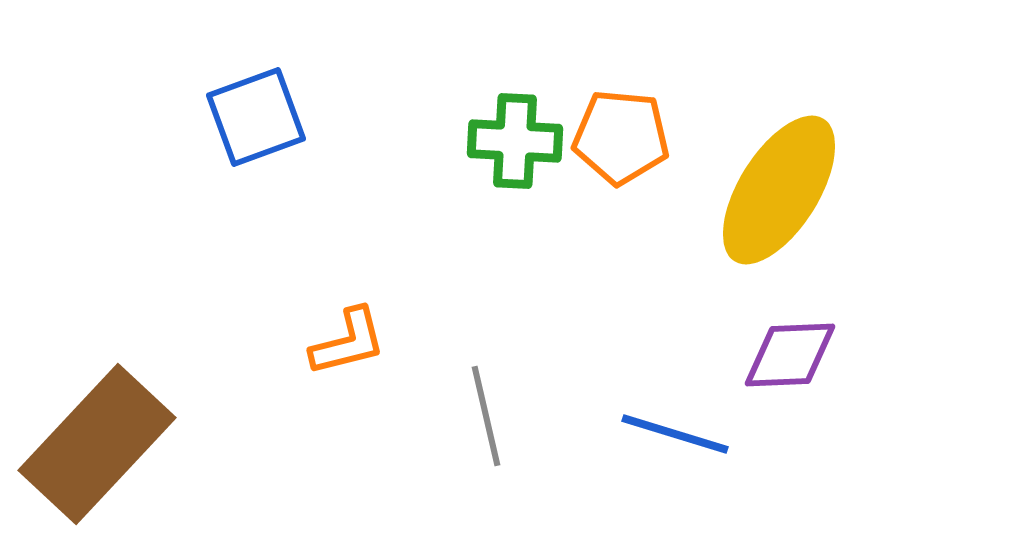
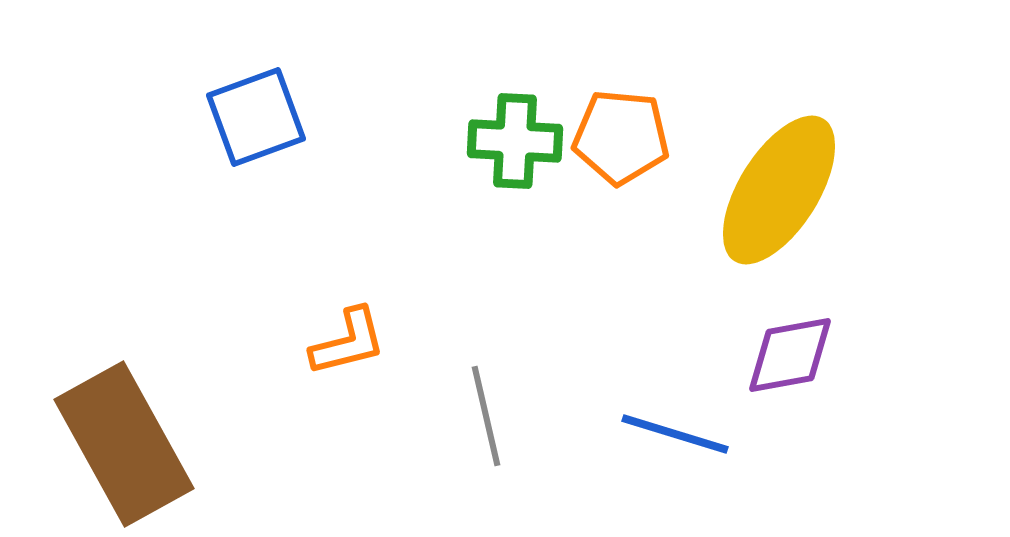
purple diamond: rotated 8 degrees counterclockwise
brown rectangle: moved 27 px right; rotated 72 degrees counterclockwise
